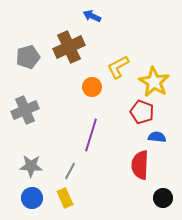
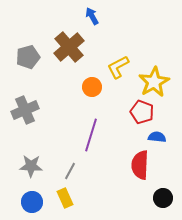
blue arrow: rotated 36 degrees clockwise
brown cross: rotated 16 degrees counterclockwise
yellow star: rotated 12 degrees clockwise
blue circle: moved 4 px down
